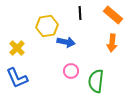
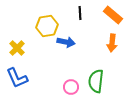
pink circle: moved 16 px down
